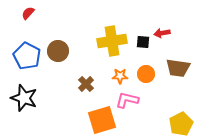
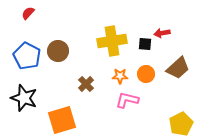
black square: moved 2 px right, 2 px down
brown trapezoid: rotated 50 degrees counterclockwise
orange square: moved 40 px left
